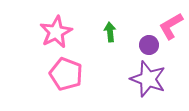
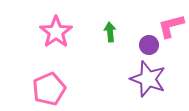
pink L-shape: rotated 16 degrees clockwise
pink star: rotated 8 degrees counterclockwise
pink pentagon: moved 17 px left, 15 px down; rotated 28 degrees clockwise
